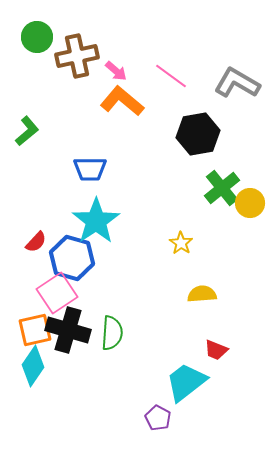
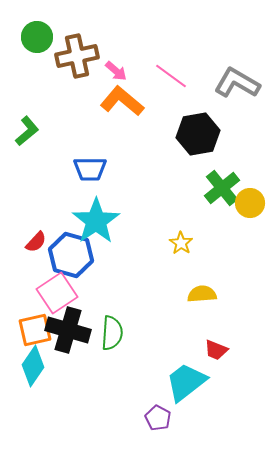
blue hexagon: moved 1 px left, 3 px up
